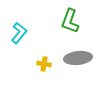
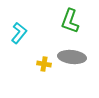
gray ellipse: moved 6 px left, 1 px up; rotated 12 degrees clockwise
